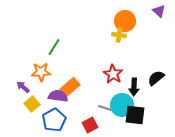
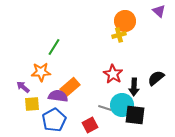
yellow cross: rotated 24 degrees counterclockwise
yellow square: rotated 35 degrees clockwise
